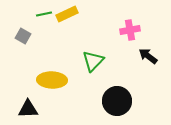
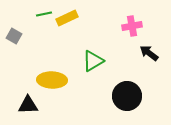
yellow rectangle: moved 4 px down
pink cross: moved 2 px right, 4 px up
gray square: moved 9 px left
black arrow: moved 1 px right, 3 px up
green triangle: rotated 15 degrees clockwise
black circle: moved 10 px right, 5 px up
black triangle: moved 4 px up
